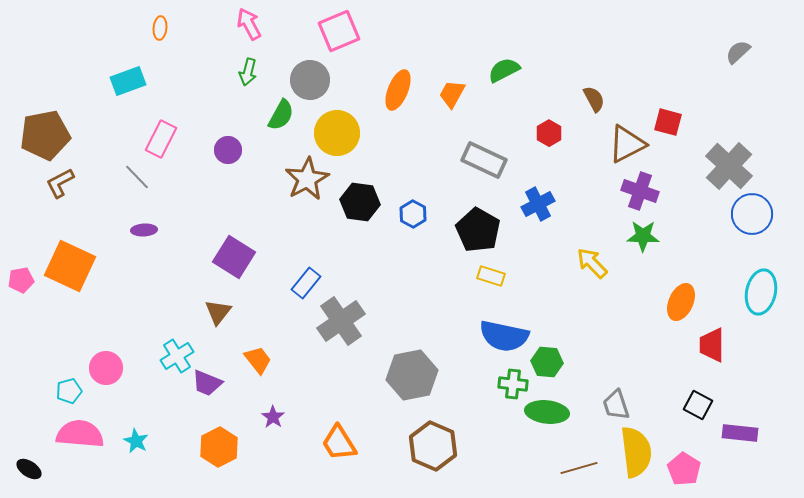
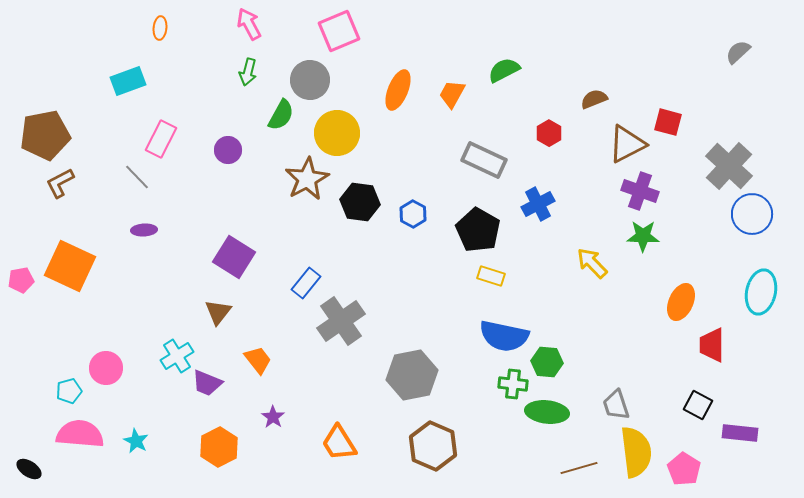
brown semicircle at (594, 99): rotated 84 degrees counterclockwise
